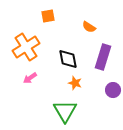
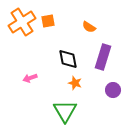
orange square: moved 5 px down
orange cross: moved 4 px left, 25 px up
pink arrow: rotated 16 degrees clockwise
